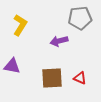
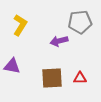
gray pentagon: moved 4 px down
red triangle: rotated 24 degrees counterclockwise
